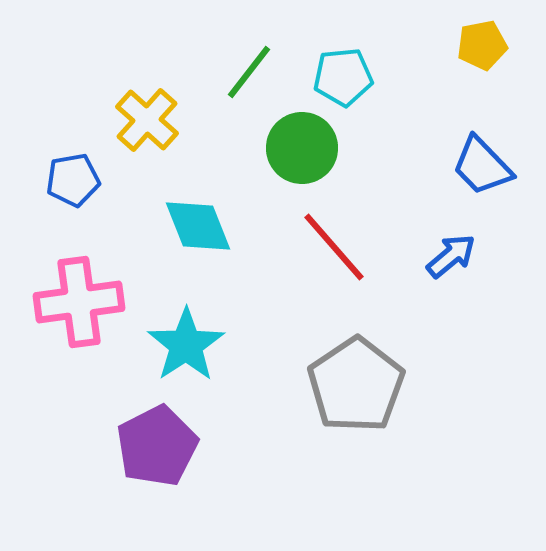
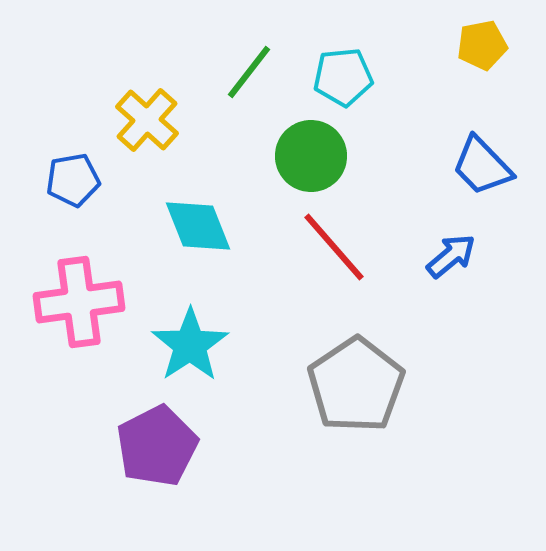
green circle: moved 9 px right, 8 px down
cyan star: moved 4 px right
